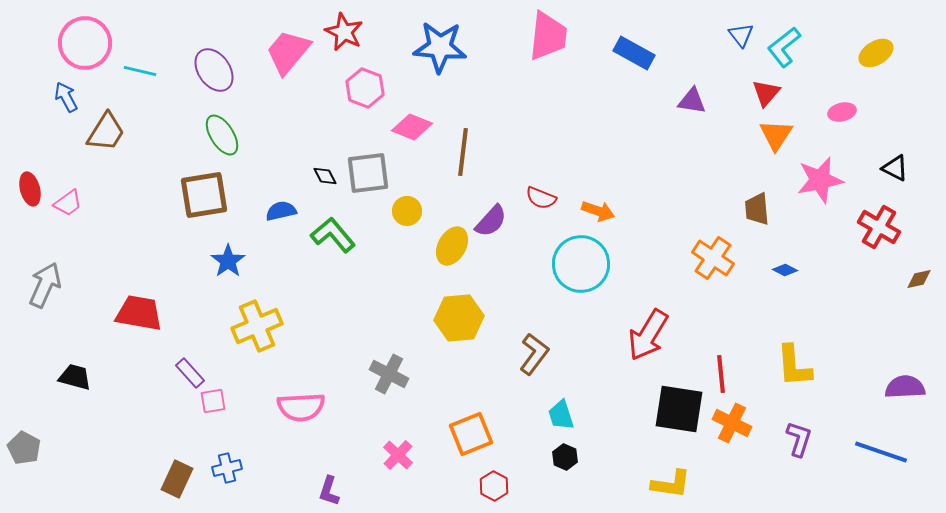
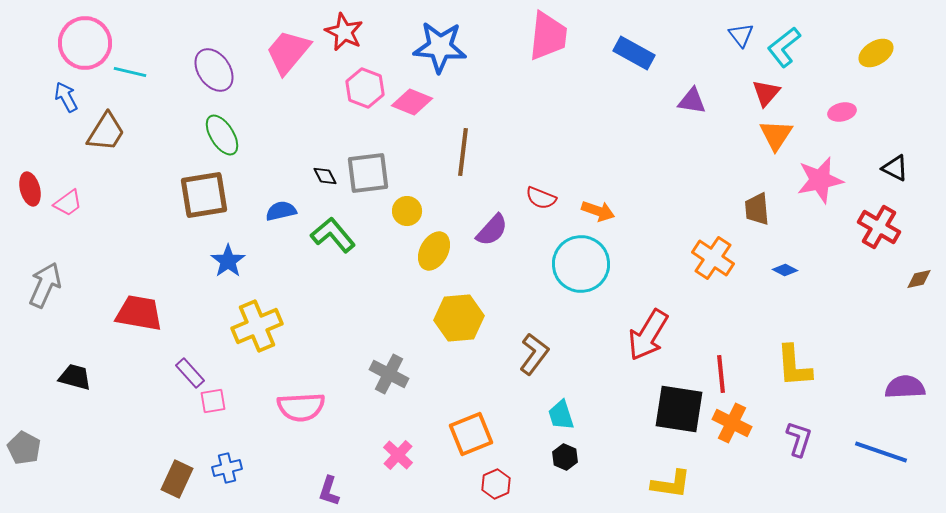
cyan line at (140, 71): moved 10 px left, 1 px down
pink diamond at (412, 127): moved 25 px up
purple semicircle at (491, 221): moved 1 px right, 9 px down
yellow ellipse at (452, 246): moved 18 px left, 5 px down
red hexagon at (494, 486): moved 2 px right, 2 px up; rotated 8 degrees clockwise
